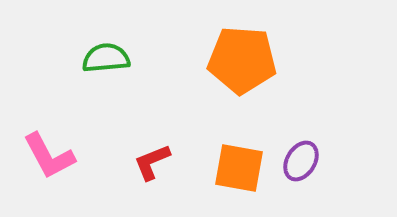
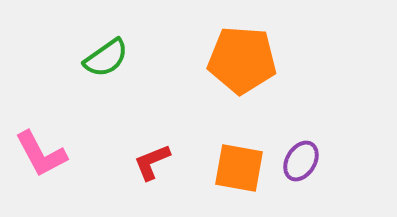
green semicircle: rotated 150 degrees clockwise
pink L-shape: moved 8 px left, 2 px up
